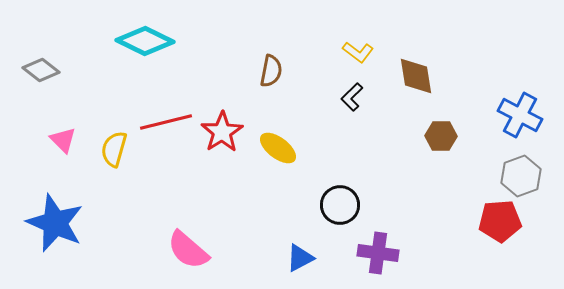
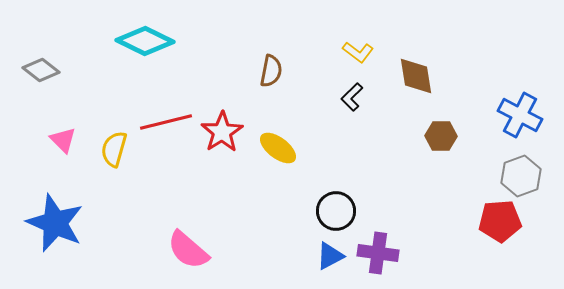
black circle: moved 4 px left, 6 px down
blue triangle: moved 30 px right, 2 px up
